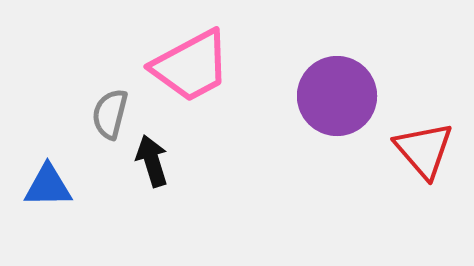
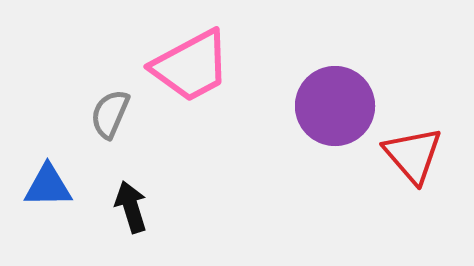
purple circle: moved 2 px left, 10 px down
gray semicircle: rotated 9 degrees clockwise
red triangle: moved 11 px left, 5 px down
black arrow: moved 21 px left, 46 px down
